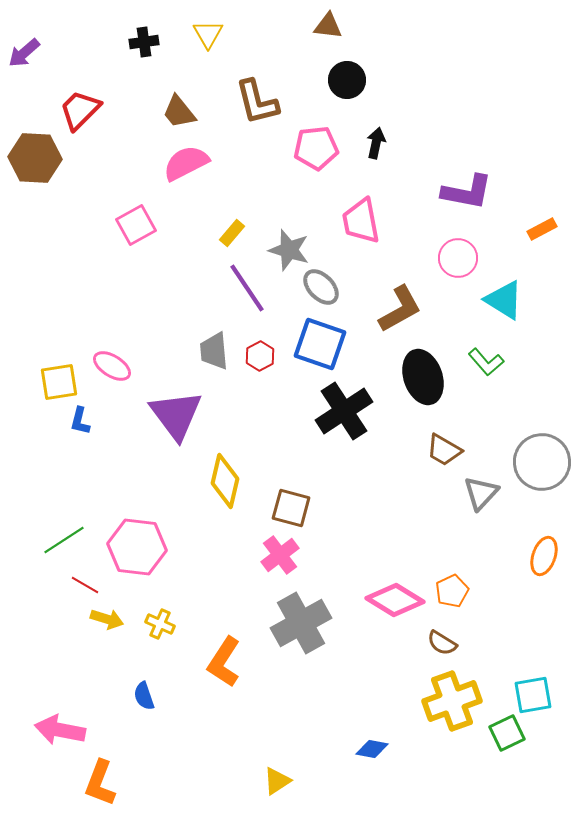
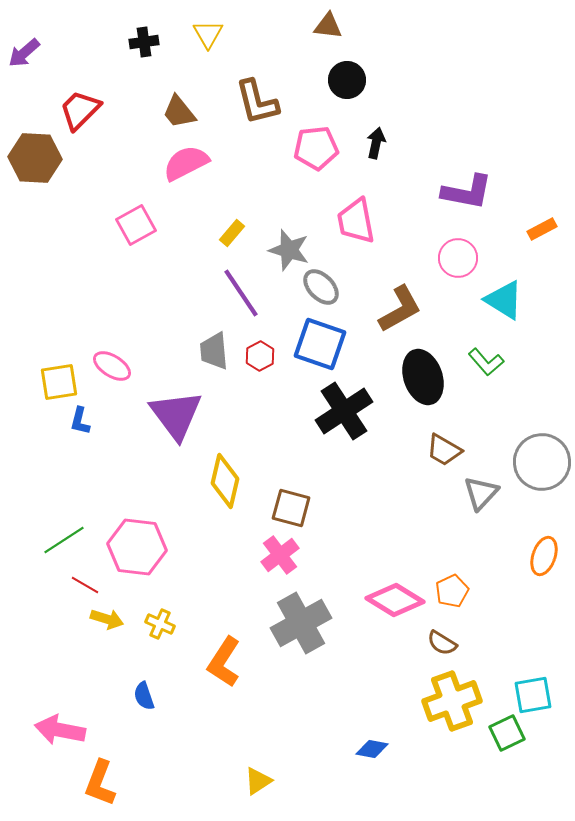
pink trapezoid at (361, 221): moved 5 px left
purple line at (247, 288): moved 6 px left, 5 px down
yellow triangle at (277, 781): moved 19 px left
